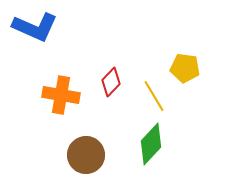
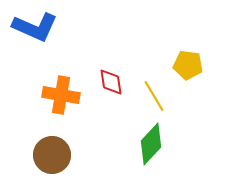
yellow pentagon: moved 3 px right, 3 px up
red diamond: rotated 52 degrees counterclockwise
brown circle: moved 34 px left
